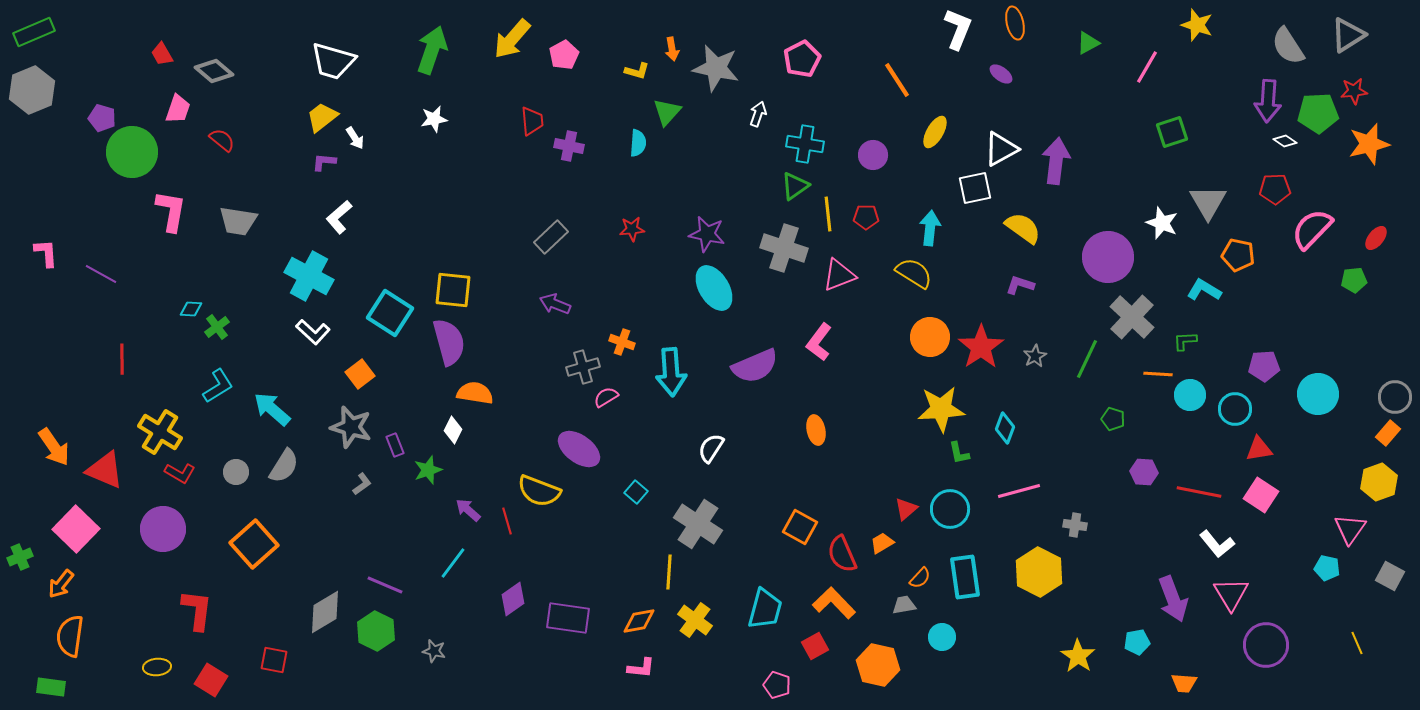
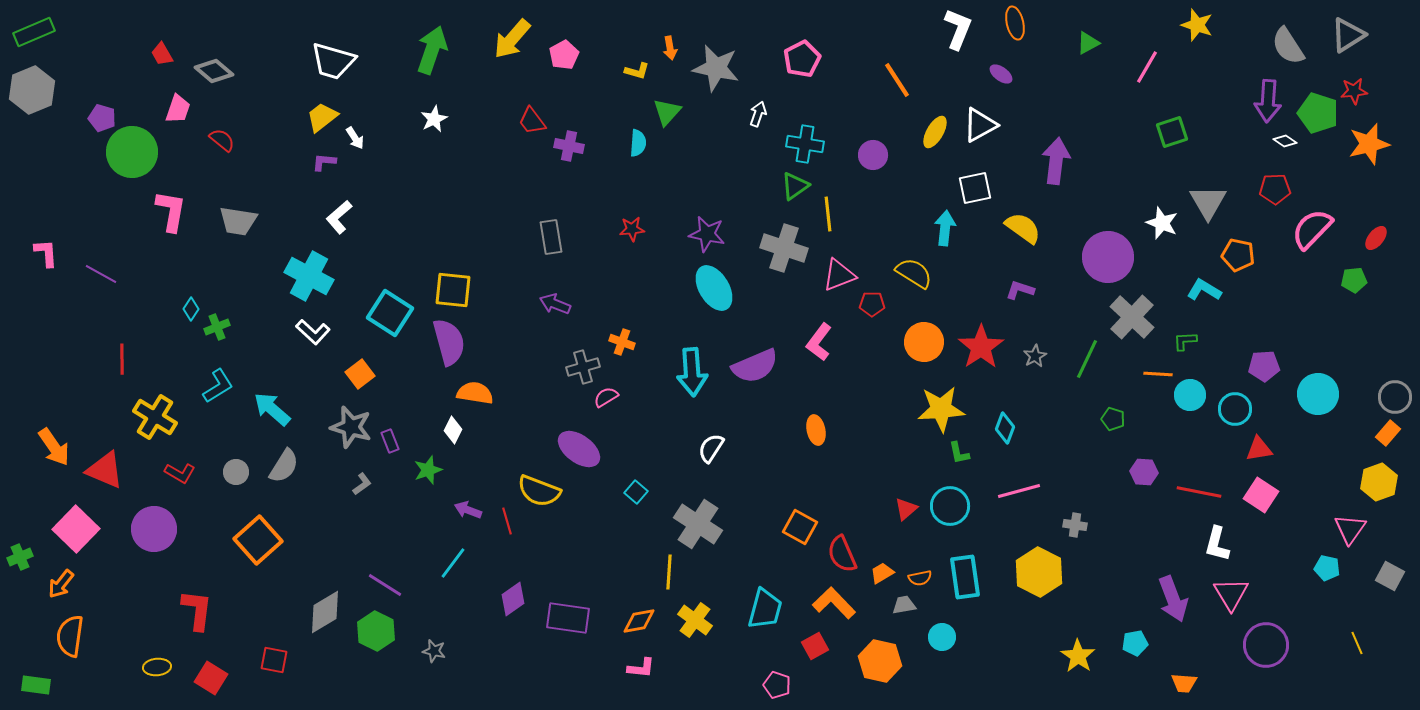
orange arrow at (672, 49): moved 2 px left, 1 px up
green pentagon at (1318, 113): rotated 21 degrees clockwise
white star at (434, 119): rotated 16 degrees counterclockwise
red trapezoid at (532, 121): rotated 148 degrees clockwise
white triangle at (1001, 149): moved 21 px left, 24 px up
red pentagon at (866, 217): moved 6 px right, 87 px down
cyan arrow at (930, 228): moved 15 px right
gray rectangle at (551, 237): rotated 56 degrees counterclockwise
purple L-shape at (1020, 285): moved 5 px down
cyan diamond at (191, 309): rotated 60 degrees counterclockwise
green cross at (217, 327): rotated 15 degrees clockwise
orange circle at (930, 337): moved 6 px left, 5 px down
cyan arrow at (671, 372): moved 21 px right
yellow cross at (160, 432): moved 5 px left, 15 px up
purple rectangle at (395, 445): moved 5 px left, 4 px up
cyan circle at (950, 509): moved 3 px up
purple arrow at (468, 510): rotated 20 degrees counterclockwise
purple circle at (163, 529): moved 9 px left
orange trapezoid at (882, 543): moved 30 px down
orange square at (254, 544): moved 4 px right, 4 px up
white L-shape at (1217, 544): rotated 54 degrees clockwise
orange semicircle at (920, 578): rotated 35 degrees clockwise
purple line at (385, 585): rotated 9 degrees clockwise
cyan pentagon at (1137, 642): moved 2 px left, 1 px down
orange hexagon at (878, 665): moved 2 px right, 4 px up
red square at (211, 680): moved 2 px up
green rectangle at (51, 687): moved 15 px left, 2 px up
